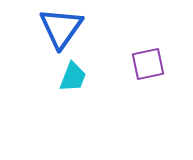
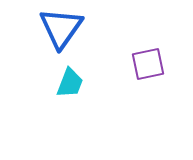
cyan trapezoid: moved 3 px left, 6 px down
